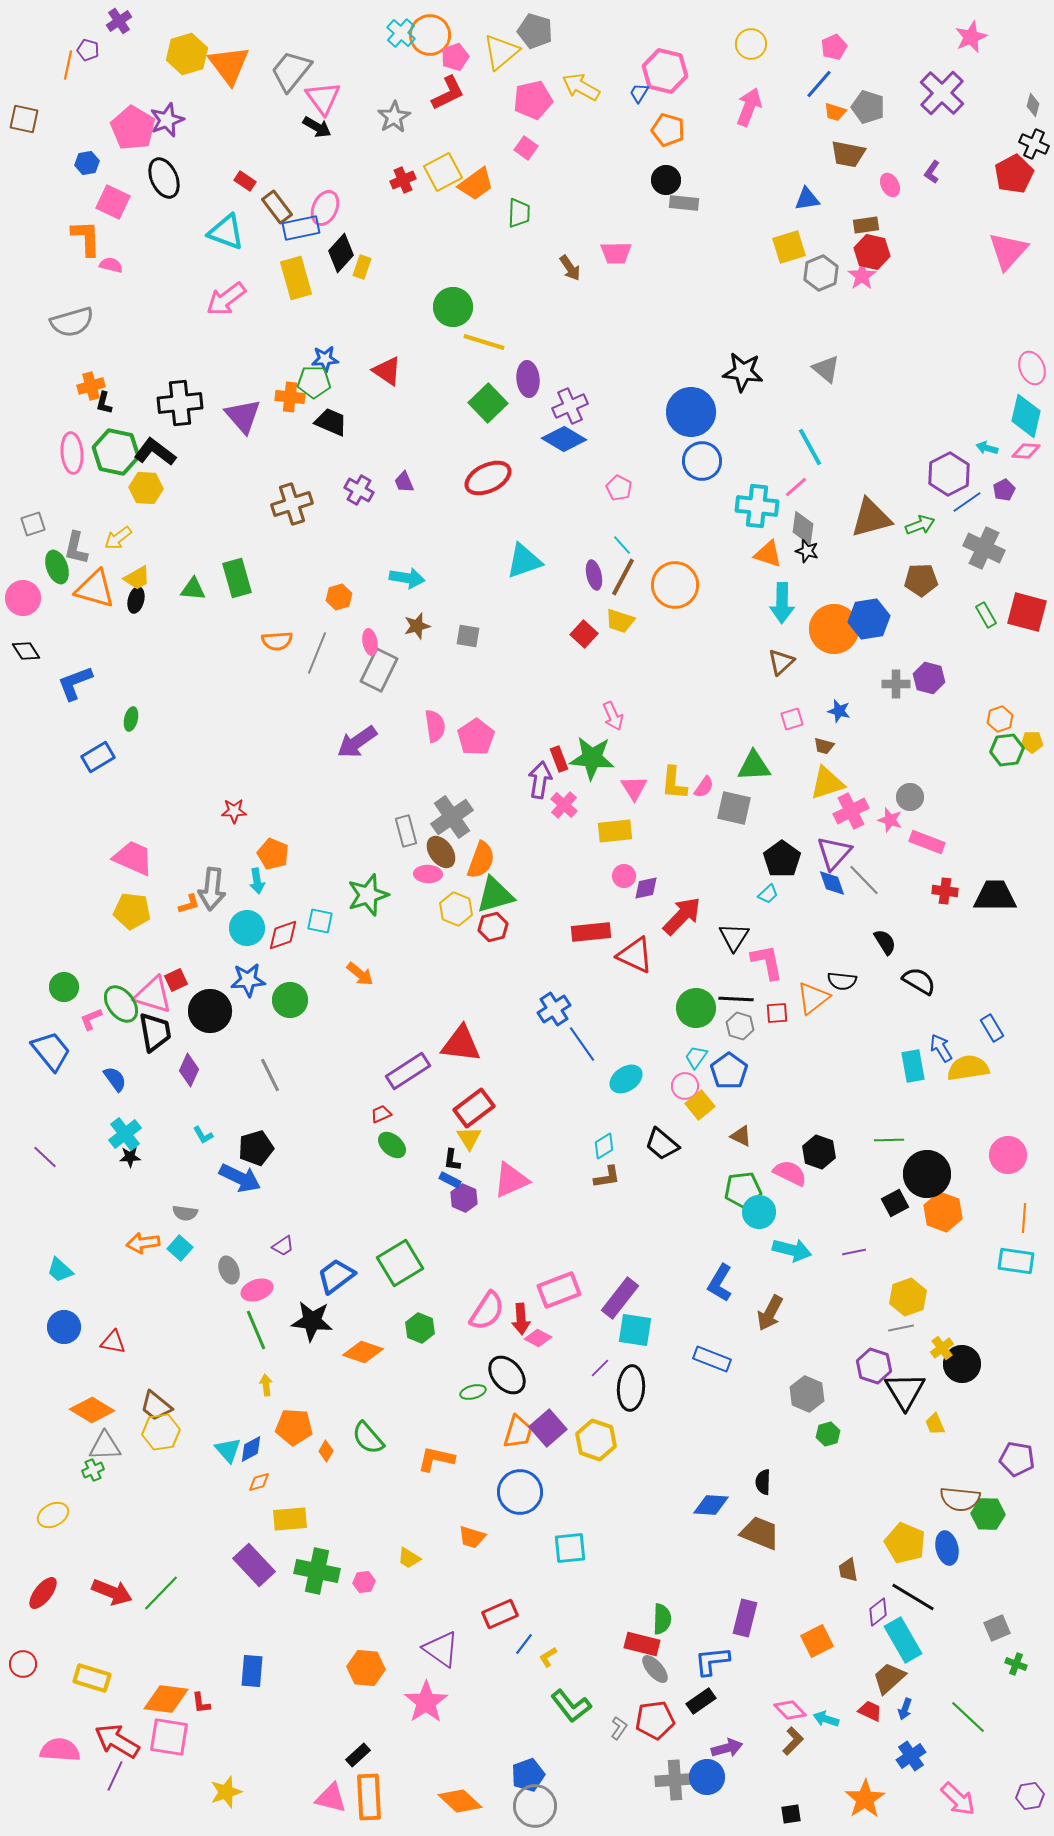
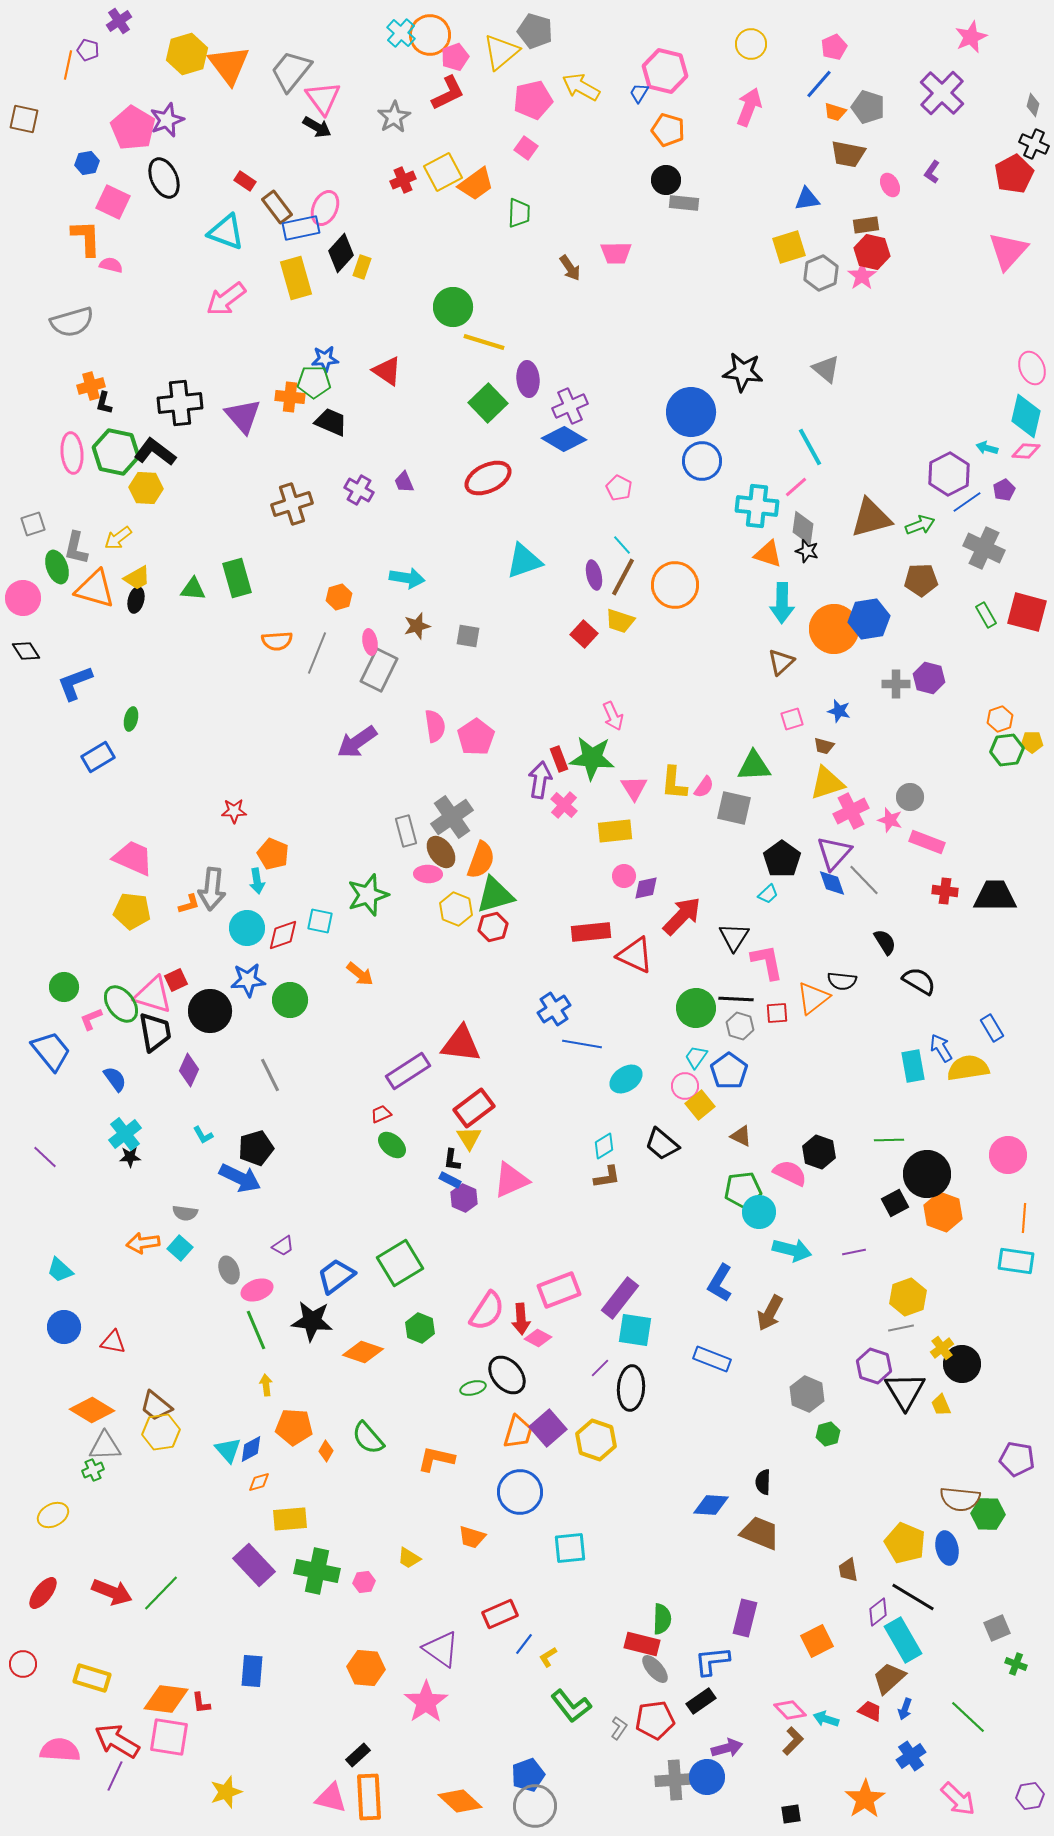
blue line at (582, 1044): rotated 45 degrees counterclockwise
green ellipse at (473, 1392): moved 4 px up
yellow trapezoid at (935, 1424): moved 6 px right, 19 px up
